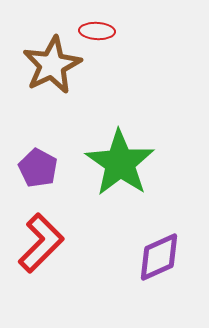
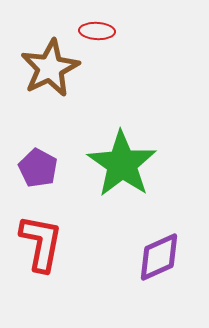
brown star: moved 2 px left, 3 px down
green star: moved 2 px right, 1 px down
red L-shape: rotated 34 degrees counterclockwise
